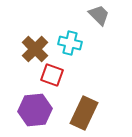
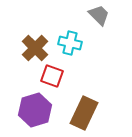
brown cross: moved 1 px up
red square: moved 1 px down
purple hexagon: rotated 12 degrees counterclockwise
